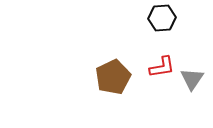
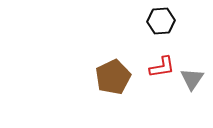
black hexagon: moved 1 px left, 3 px down
